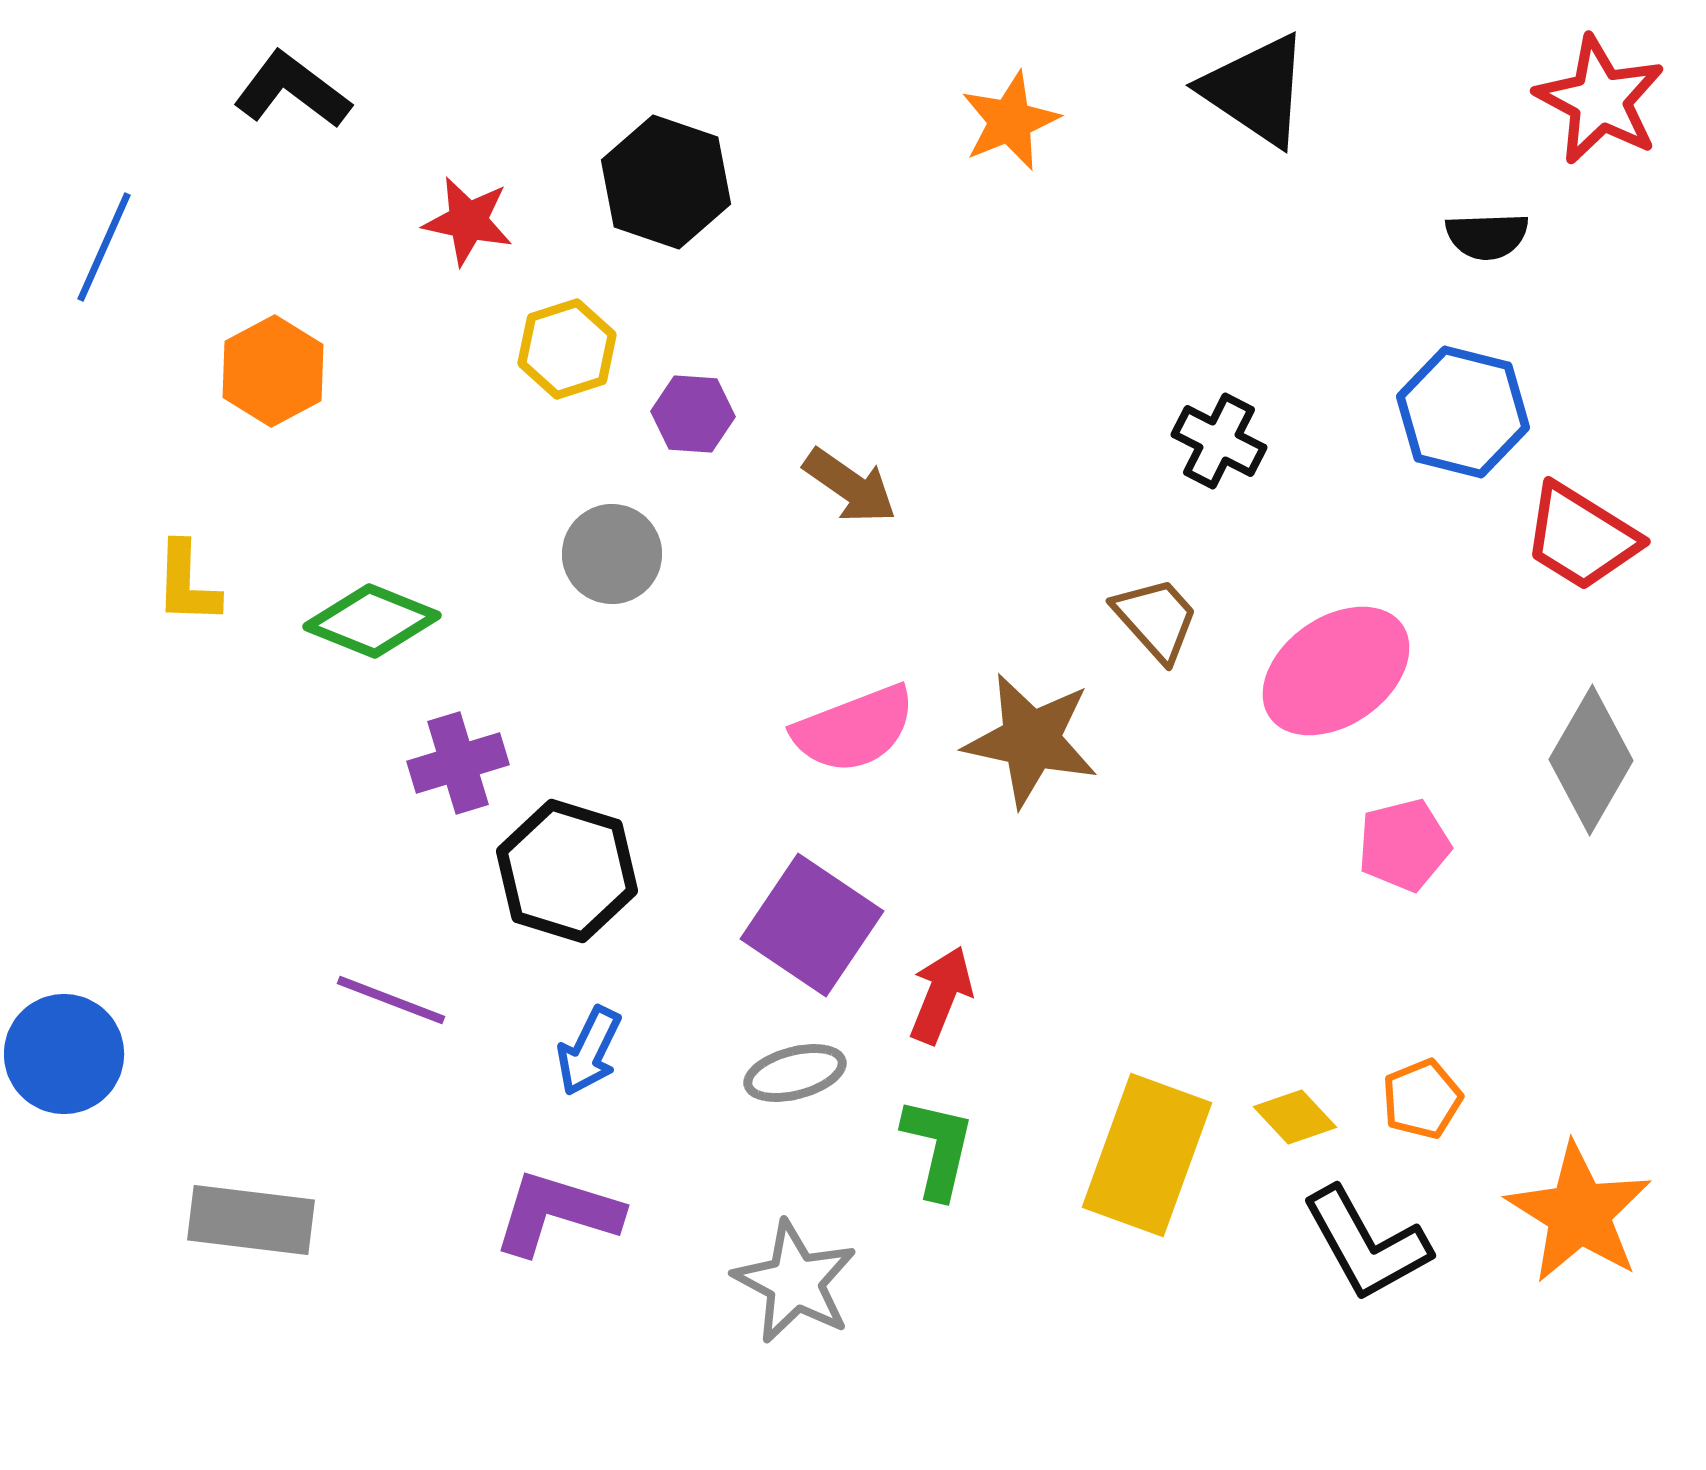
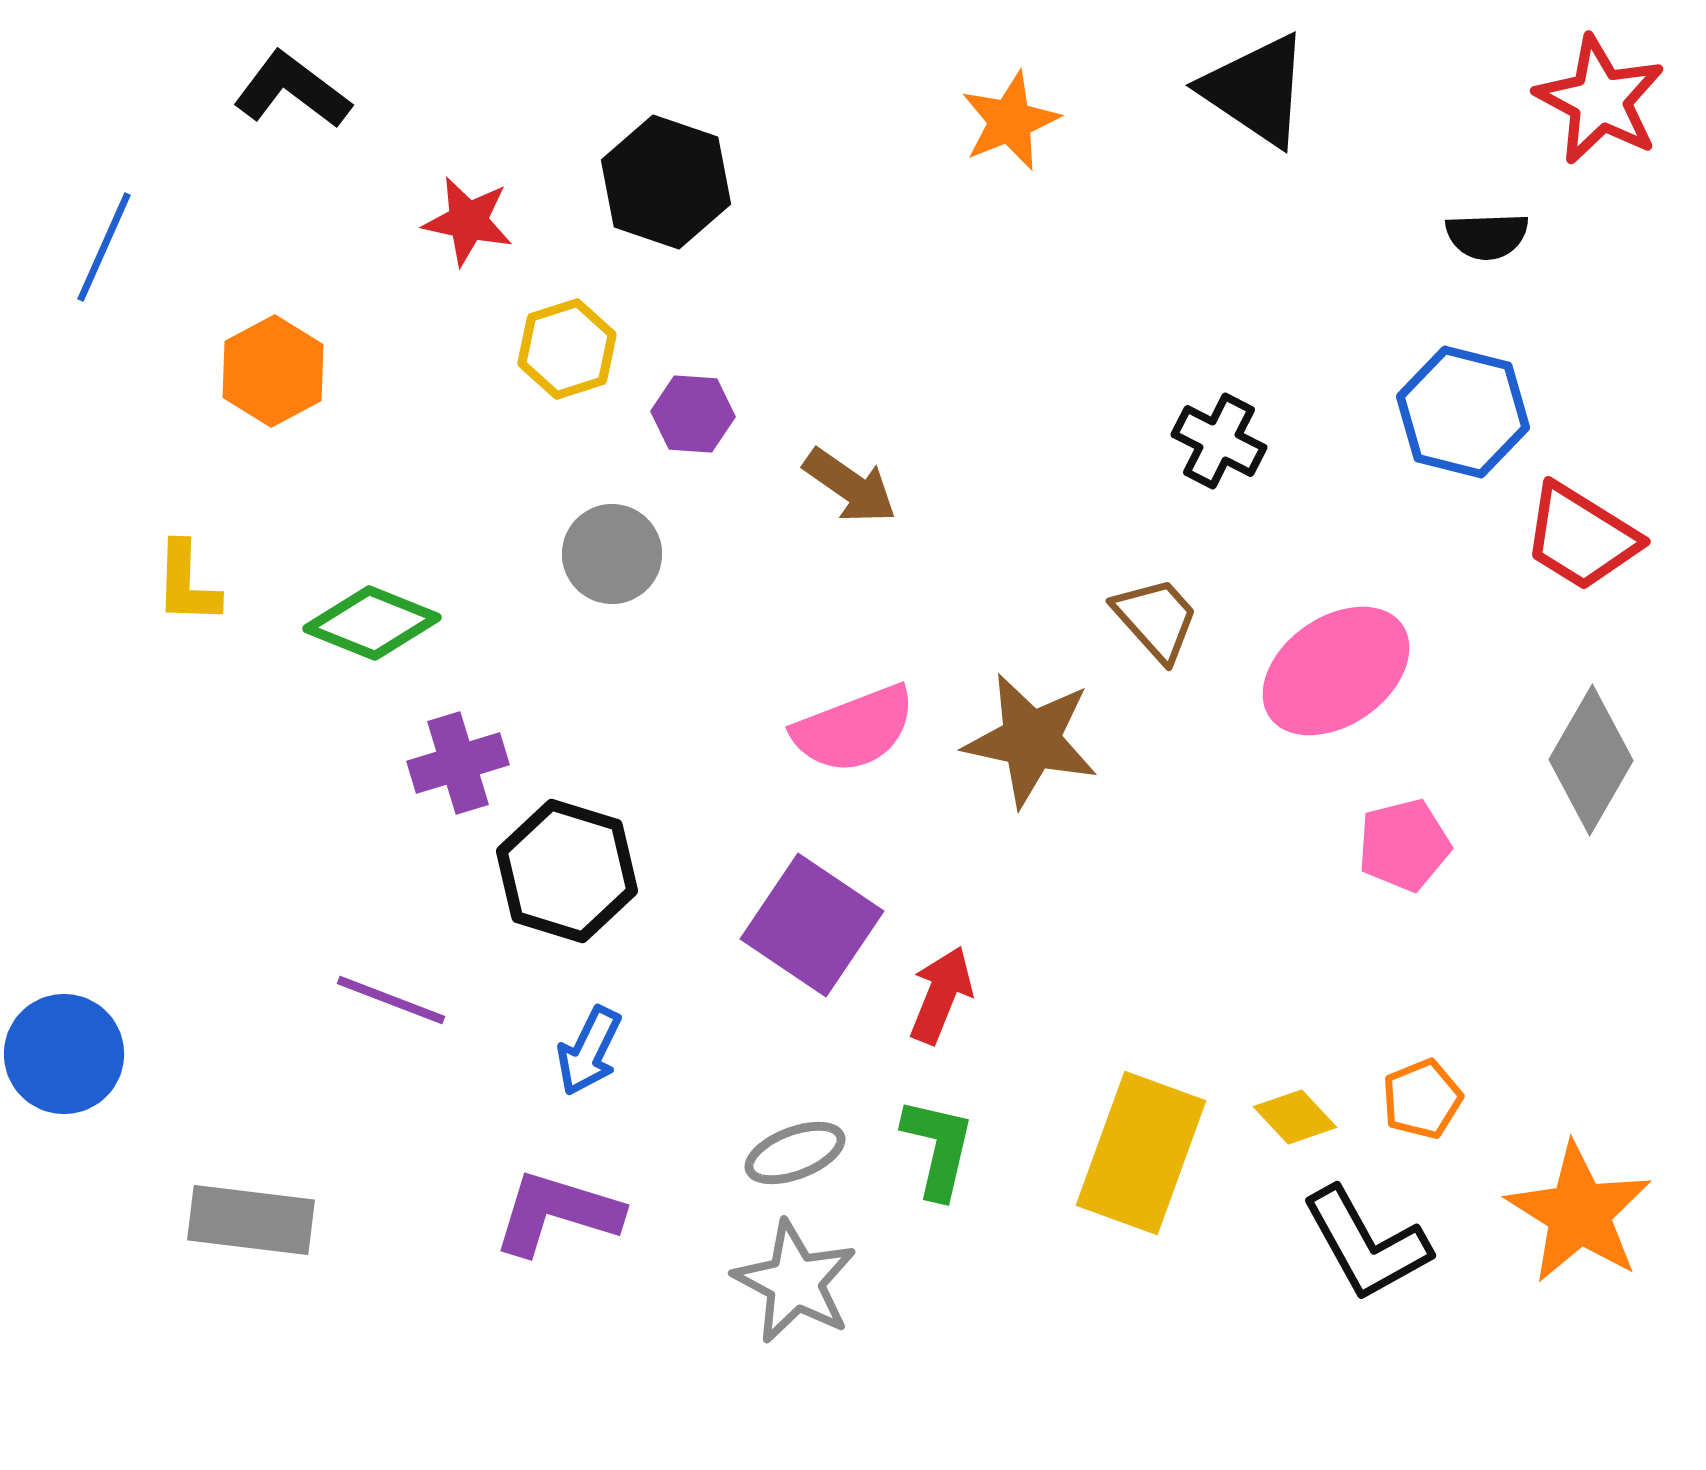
green diamond at (372, 621): moved 2 px down
gray ellipse at (795, 1073): moved 80 px down; rotated 6 degrees counterclockwise
yellow rectangle at (1147, 1155): moved 6 px left, 2 px up
